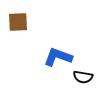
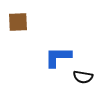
blue L-shape: rotated 20 degrees counterclockwise
